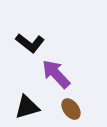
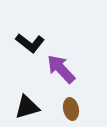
purple arrow: moved 5 px right, 5 px up
brown ellipse: rotated 25 degrees clockwise
